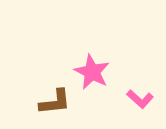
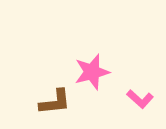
pink star: rotated 30 degrees clockwise
